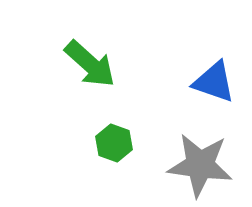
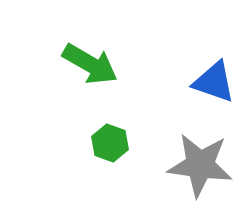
green arrow: rotated 12 degrees counterclockwise
green hexagon: moved 4 px left
